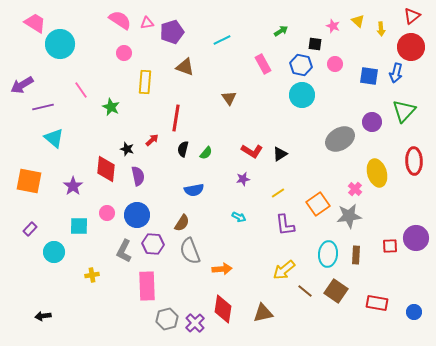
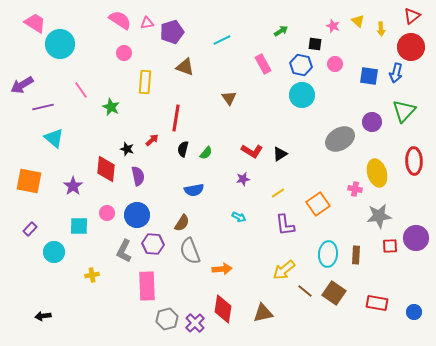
pink cross at (355, 189): rotated 32 degrees counterclockwise
gray star at (349, 216): moved 30 px right
brown square at (336, 291): moved 2 px left, 2 px down
